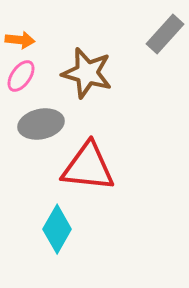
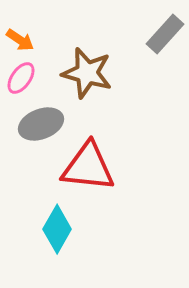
orange arrow: rotated 28 degrees clockwise
pink ellipse: moved 2 px down
gray ellipse: rotated 9 degrees counterclockwise
